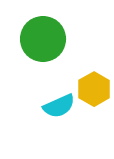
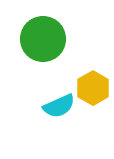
yellow hexagon: moved 1 px left, 1 px up
